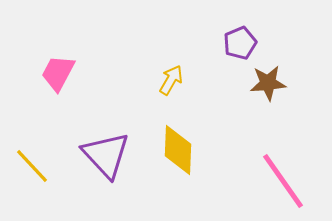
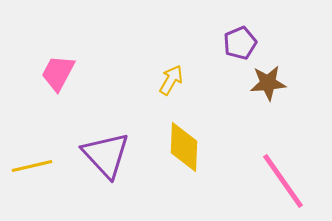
yellow diamond: moved 6 px right, 3 px up
yellow line: rotated 60 degrees counterclockwise
